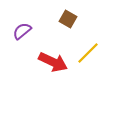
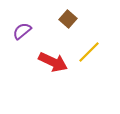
brown square: rotated 12 degrees clockwise
yellow line: moved 1 px right, 1 px up
